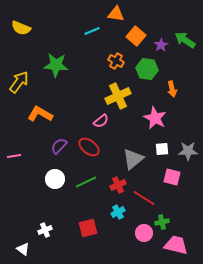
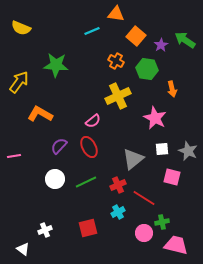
pink semicircle: moved 8 px left
red ellipse: rotated 25 degrees clockwise
gray star: rotated 24 degrees clockwise
